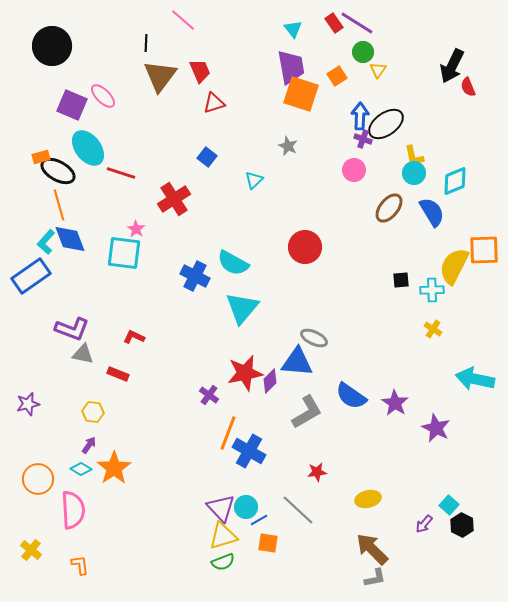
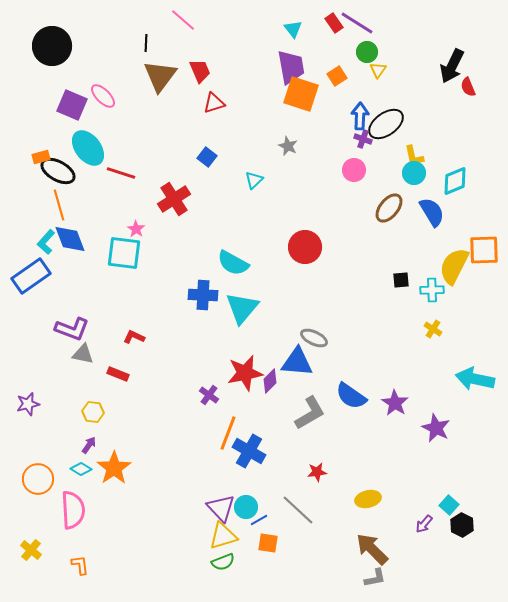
green circle at (363, 52): moved 4 px right
blue cross at (195, 276): moved 8 px right, 19 px down; rotated 24 degrees counterclockwise
gray L-shape at (307, 412): moved 3 px right, 1 px down
